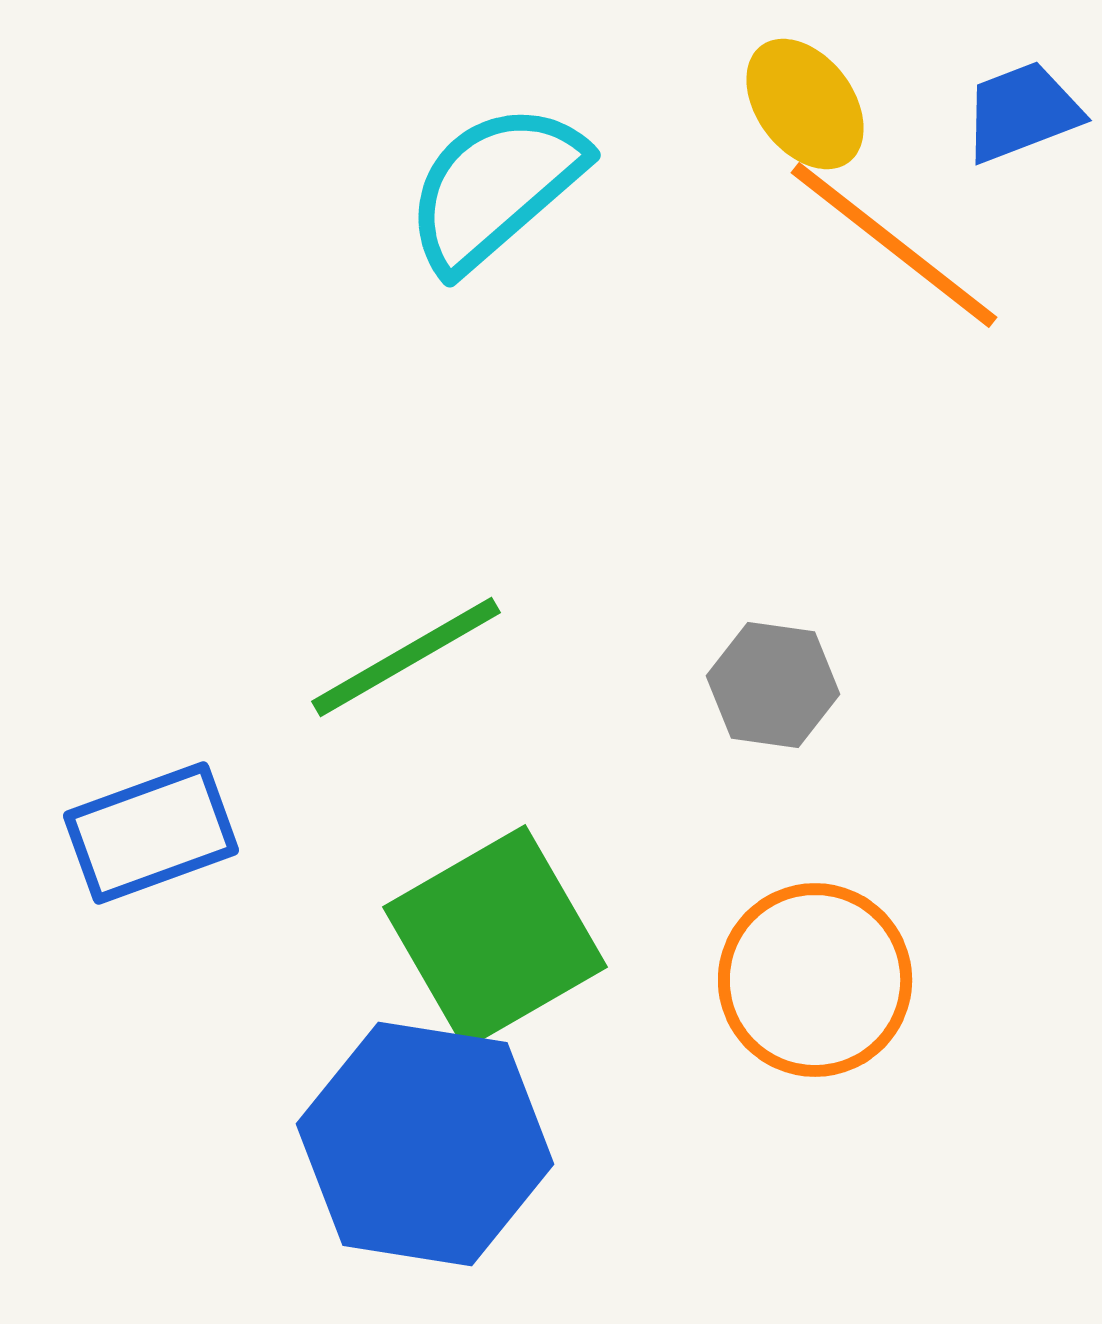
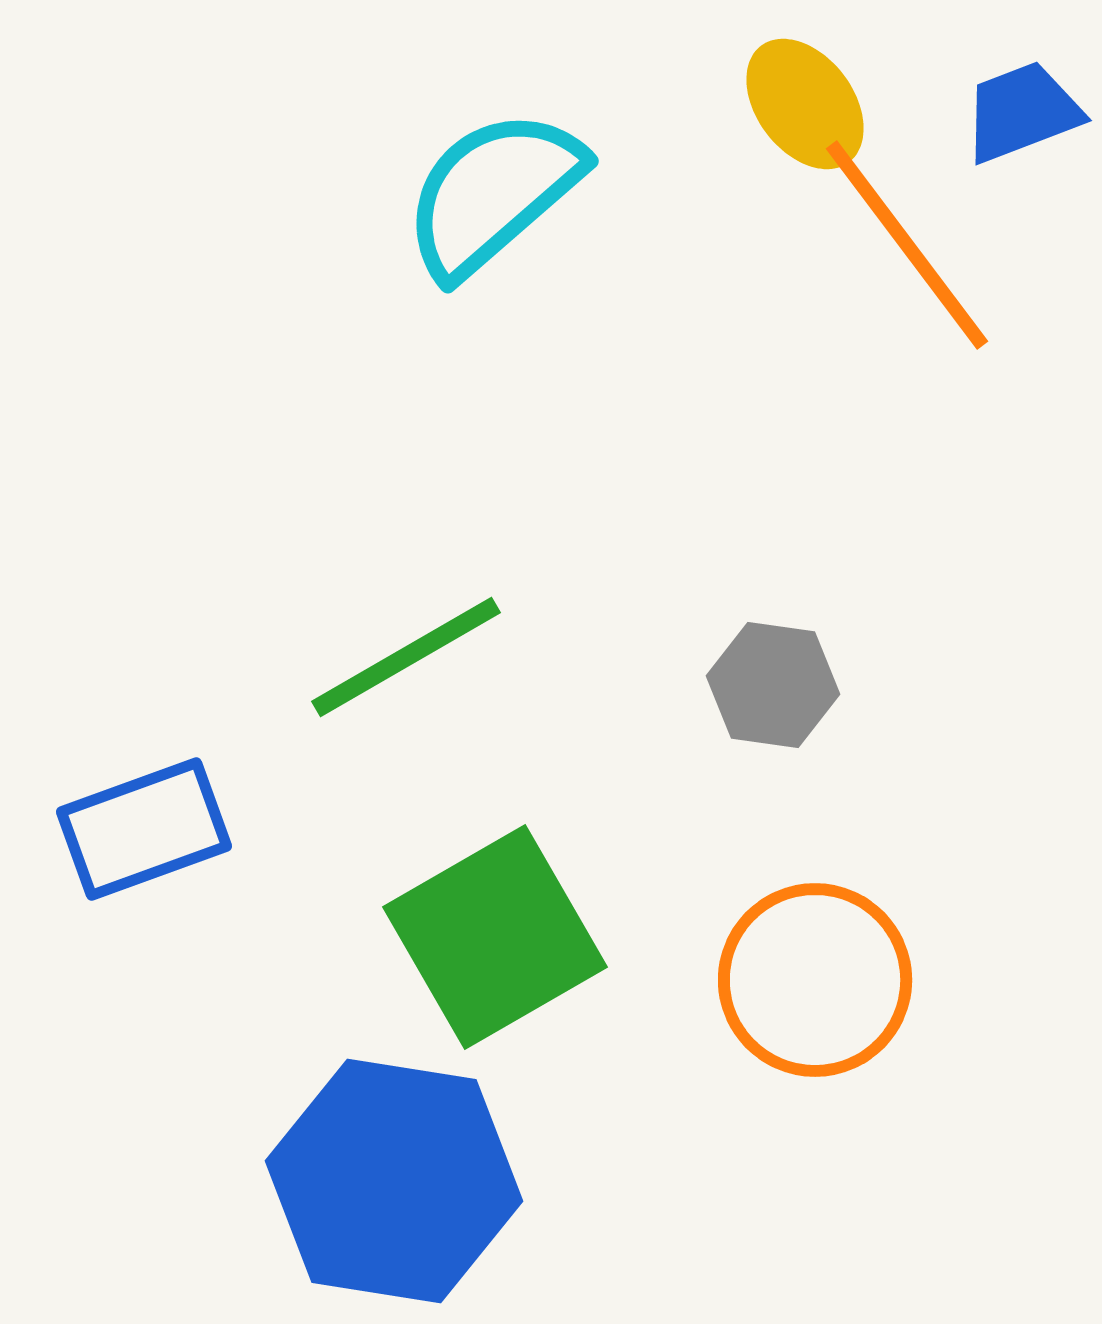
cyan semicircle: moved 2 px left, 6 px down
orange line: moved 13 px right; rotated 15 degrees clockwise
blue rectangle: moved 7 px left, 4 px up
blue hexagon: moved 31 px left, 37 px down
